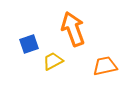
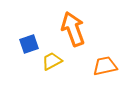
yellow trapezoid: moved 1 px left
